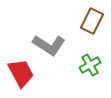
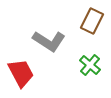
gray L-shape: moved 4 px up
green cross: rotated 20 degrees counterclockwise
